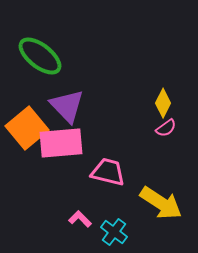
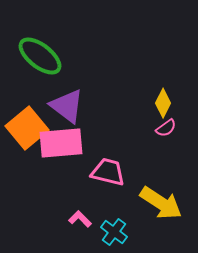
purple triangle: rotated 9 degrees counterclockwise
